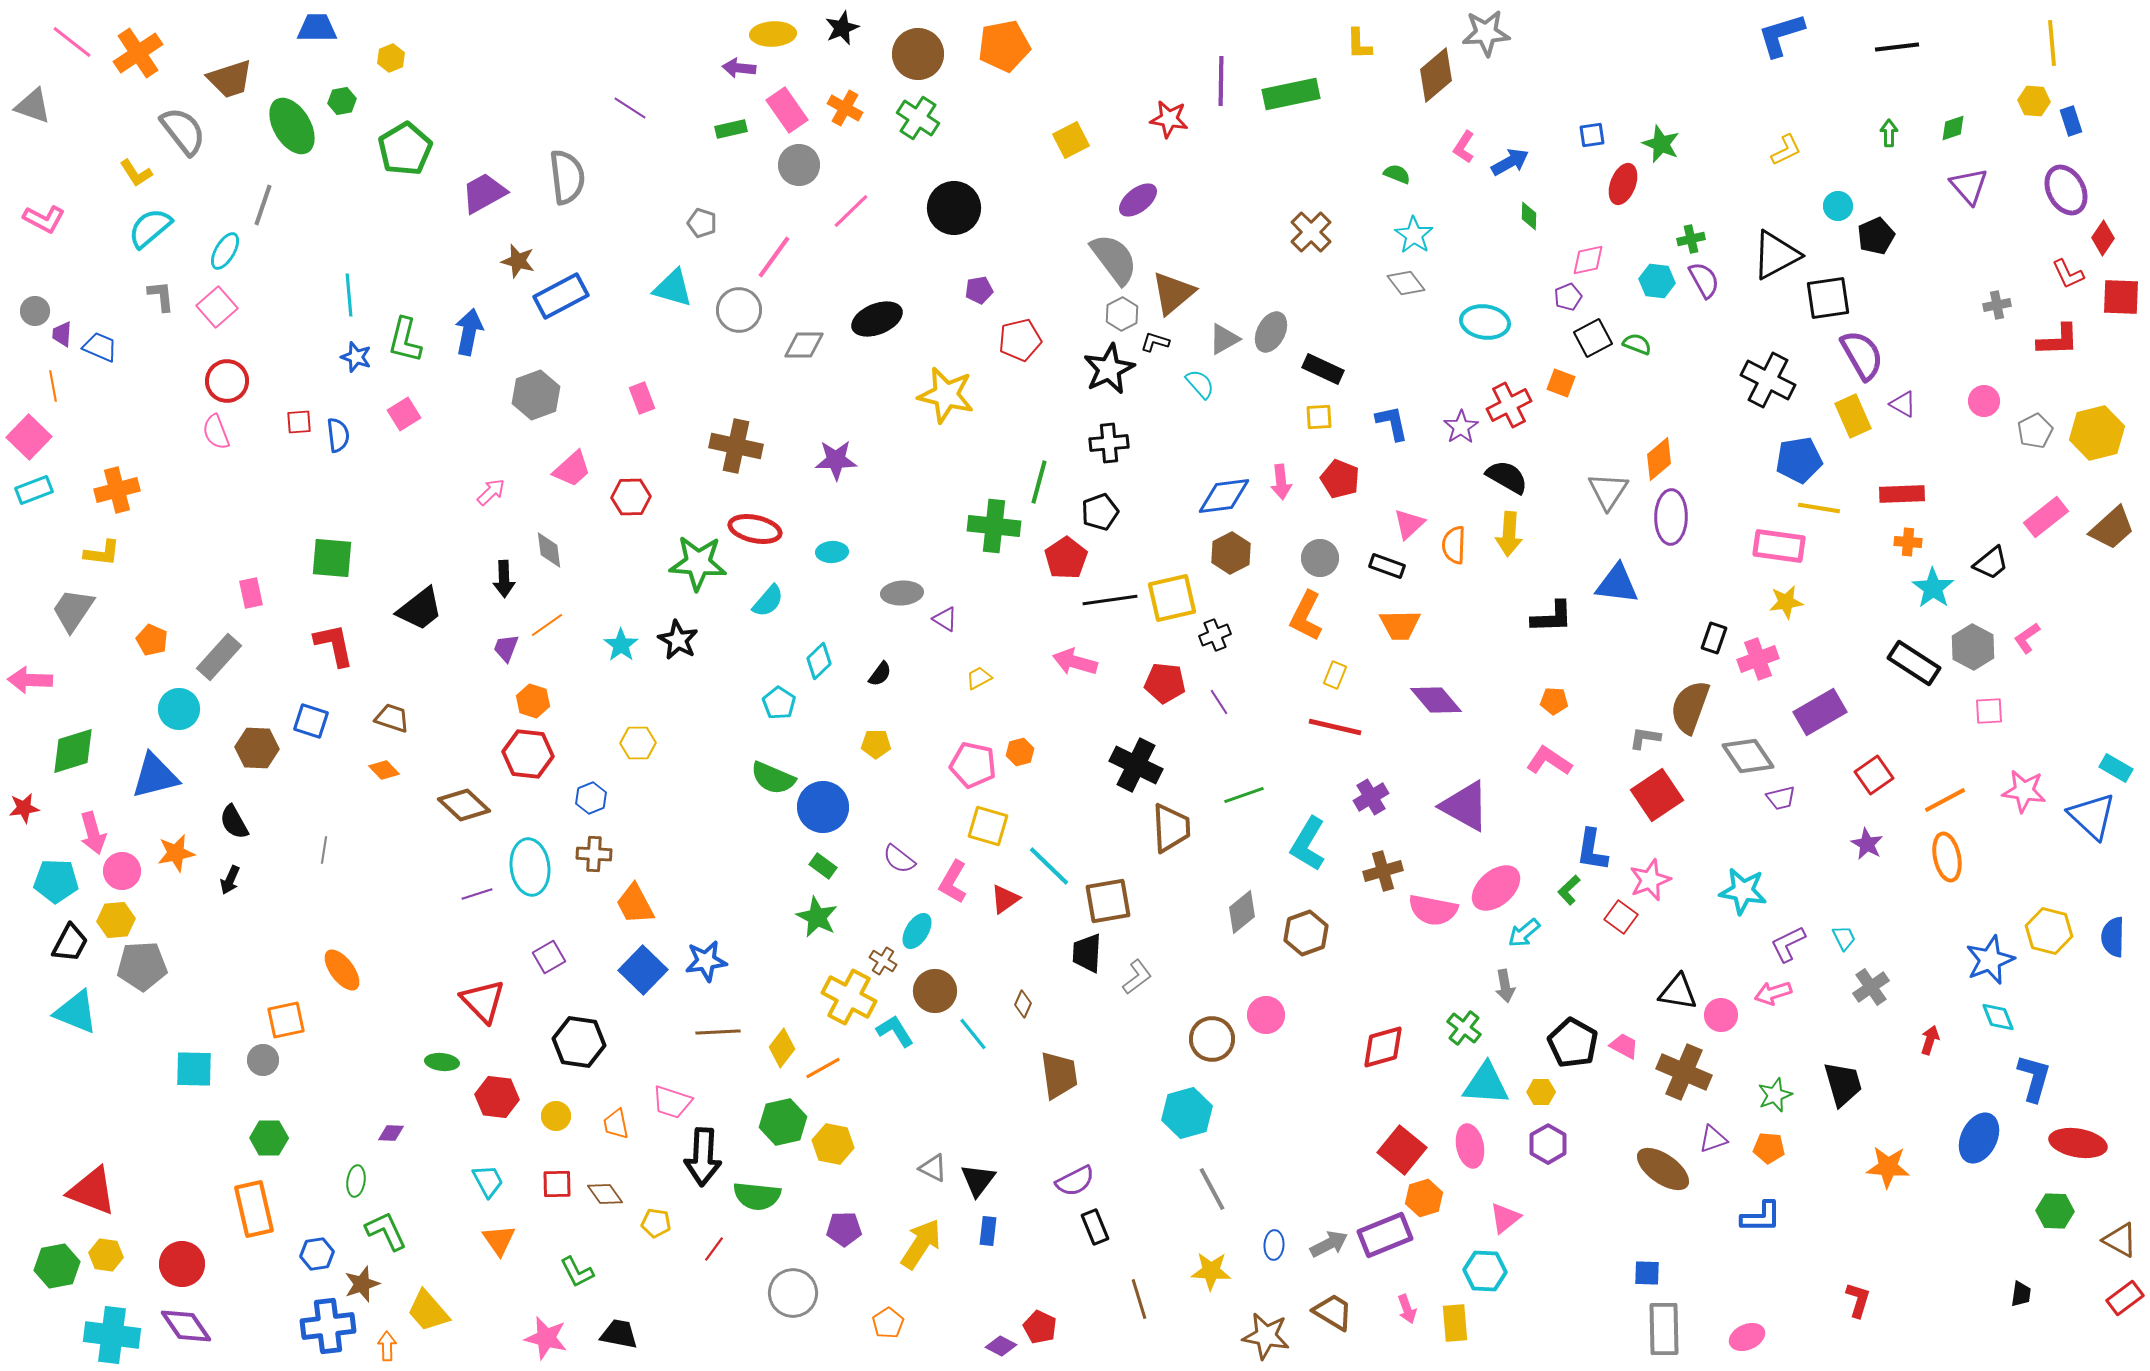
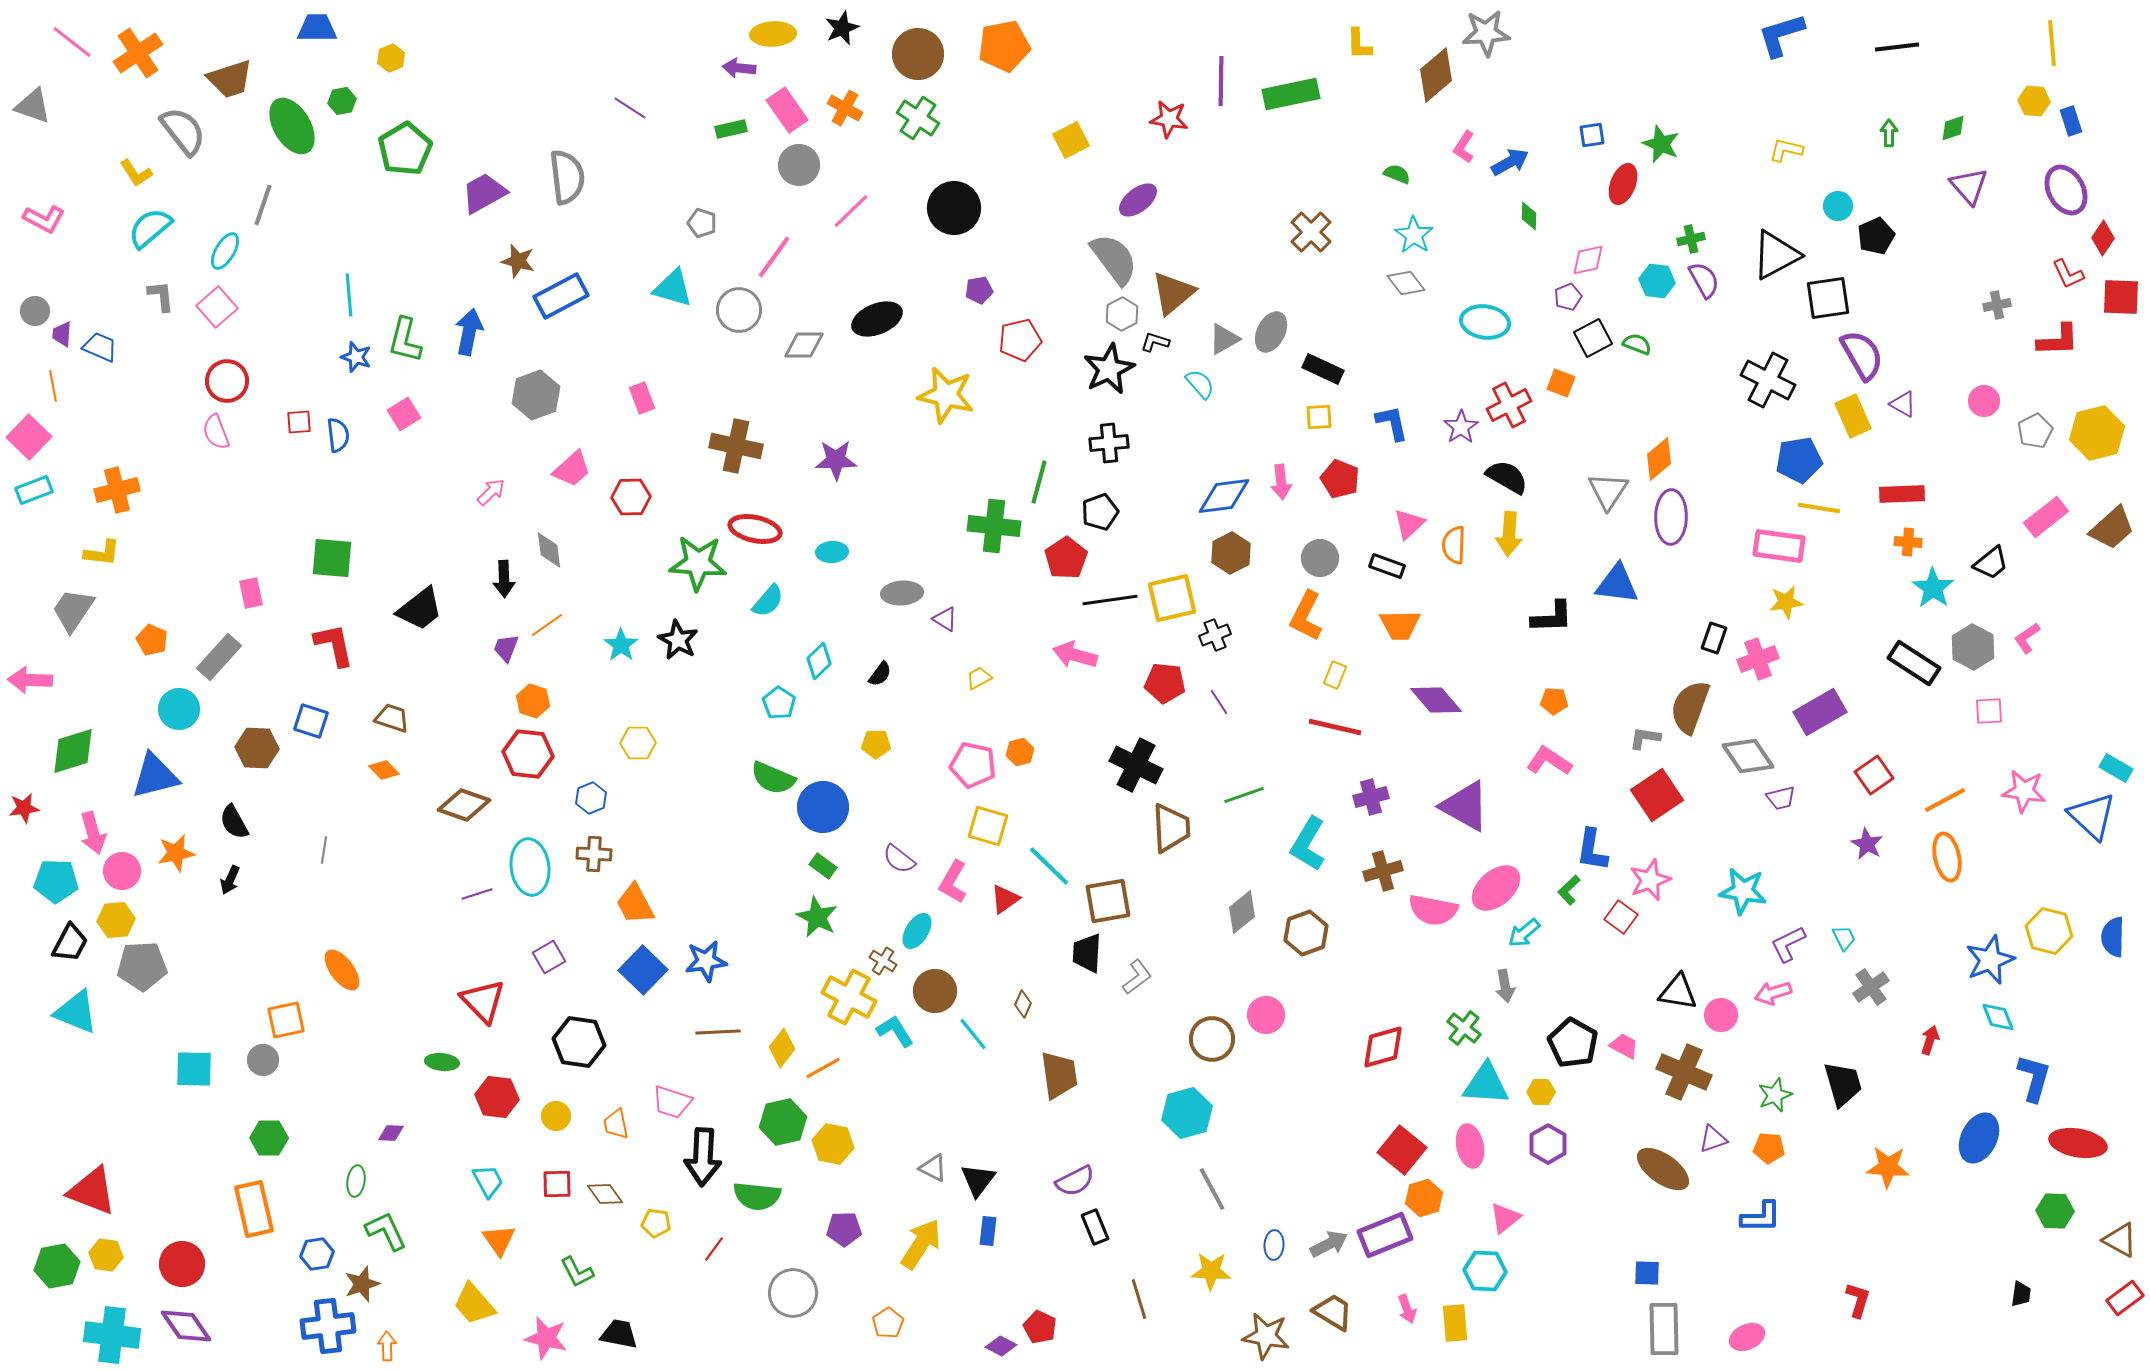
yellow L-shape at (1786, 150): rotated 140 degrees counterclockwise
pink arrow at (1075, 662): moved 7 px up
purple cross at (1371, 797): rotated 16 degrees clockwise
brown diamond at (464, 805): rotated 24 degrees counterclockwise
yellow trapezoid at (428, 1311): moved 46 px right, 7 px up
